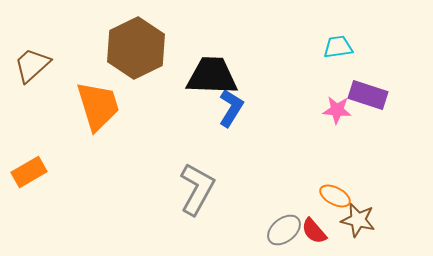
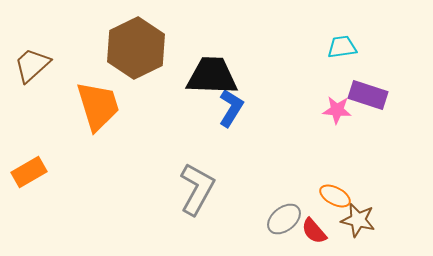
cyan trapezoid: moved 4 px right
gray ellipse: moved 11 px up
